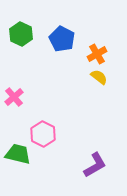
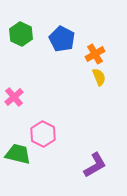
orange cross: moved 2 px left
yellow semicircle: rotated 30 degrees clockwise
